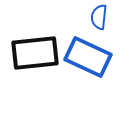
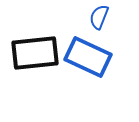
blue semicircle: rotated 15 degrees clockwise
